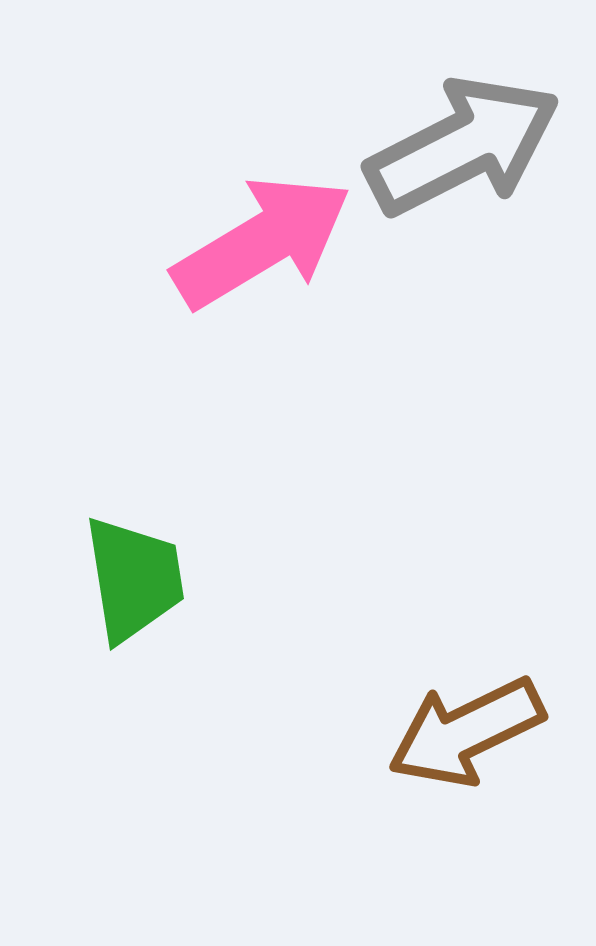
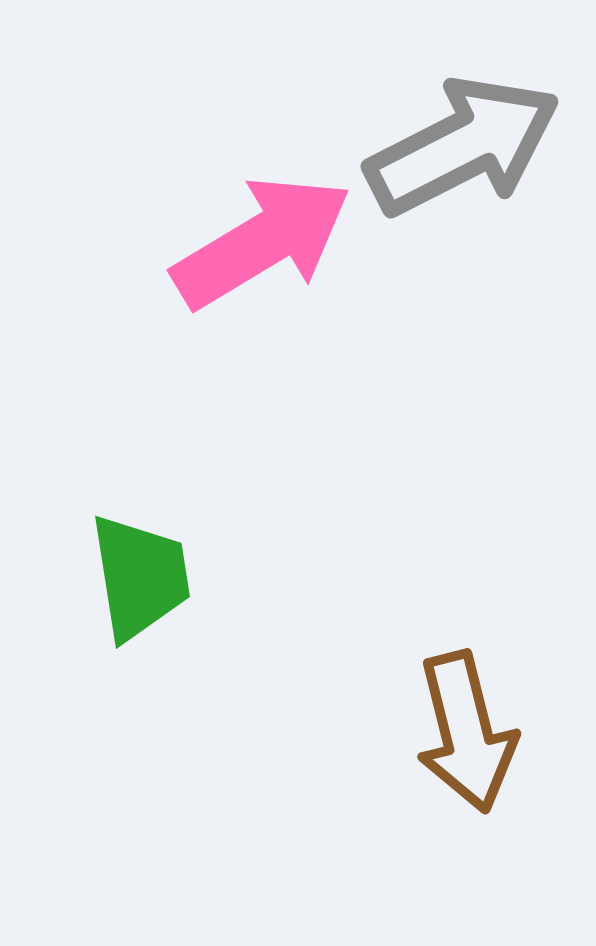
green trapezoid: moved 6 px right, 2 px up
brown arrow: rotated 78 degrees counterclockwise
